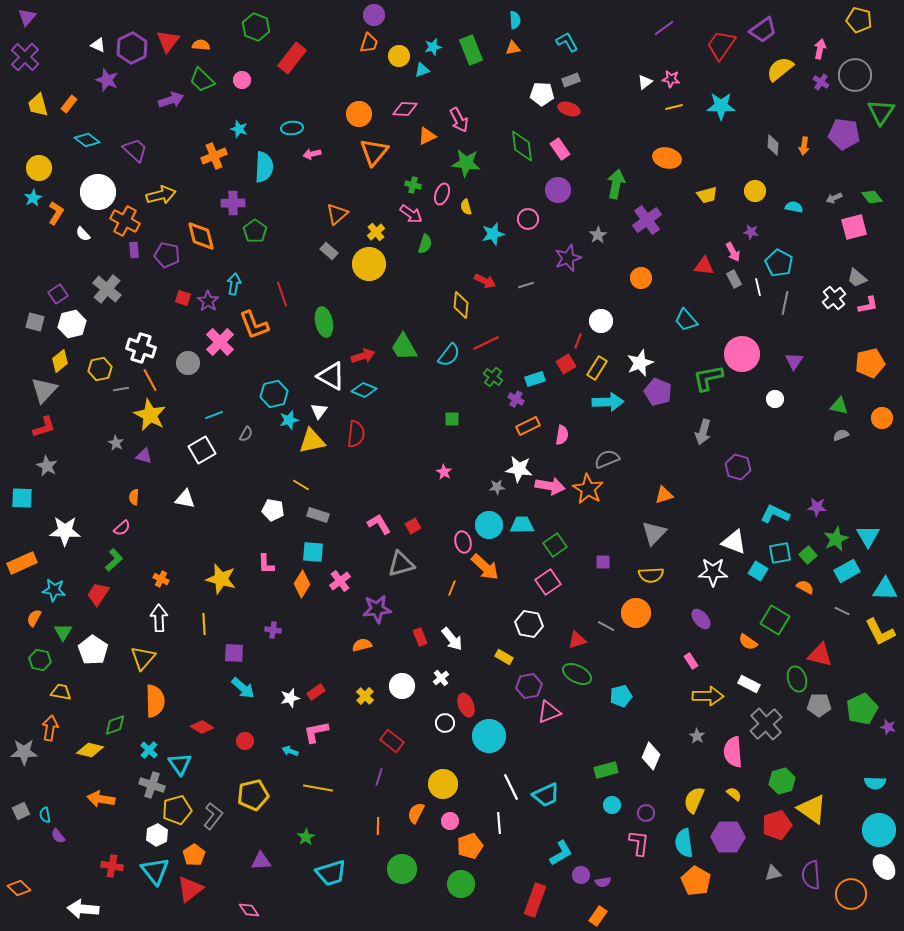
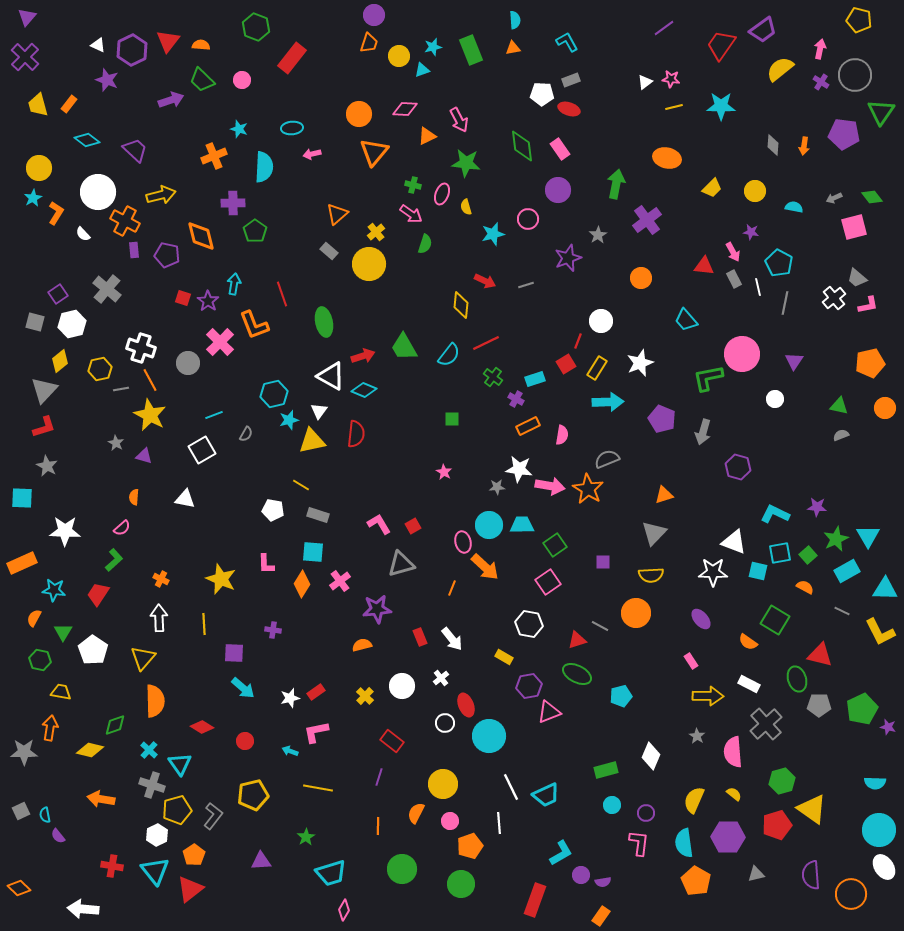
purple hexagon at (132, 48): moved 2 px down
yellow trapezoid at (707, 195): moved 5 px right, 7 px up; rotated 30 degrees counterclockwise
purple pentagon at (658, 392): moved 4 px right, 27 px down
orange circle at (882, 418): moved 3 px right, 10 px up
cyan square at (758, 571): rotated 18 degrees counterclockwise
yellow star at (221, 579): rotated 8 degrees clockwise
gray line at (606, 626): moved 6 px left
gray triangle at (773, 873): moved 17 px left, 1 px down
pink diamond at (249, 910): moved 95 px right; rotated 65 degrees clockwise
orange rectangle at (598, 916): moved 3 px right
